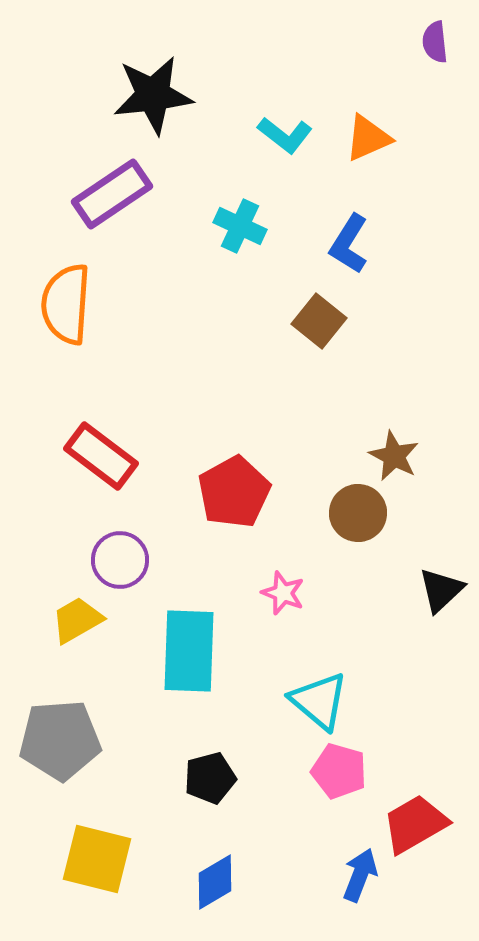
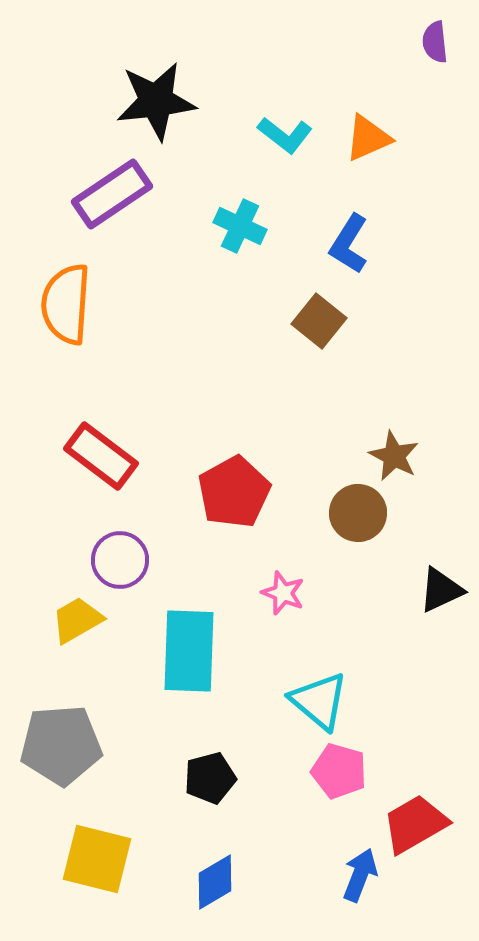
black star: moved 3 px right, 6 px down
black triangle: rotated 18 degrees clockwise
gray pentagon: moved 1 px right, 5 px down
